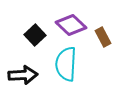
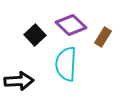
brown rectangle: rotated 60 degrees clockwise
black arrow: moved 4 px left, 6 px down
